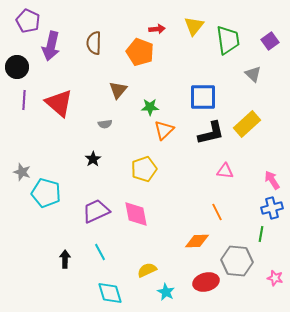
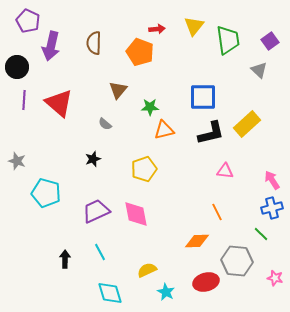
gray triangle: moved 6 px right, 4 px up
gray semicircle: rotated 48 degrees clockwise
orange triangle: rotated 30 degrees clockwise
black star: rotated 14 degrees clockwise
gray star: moved 5 px left, 11 px up
green line: rotated 56 degrees counterclockwise
